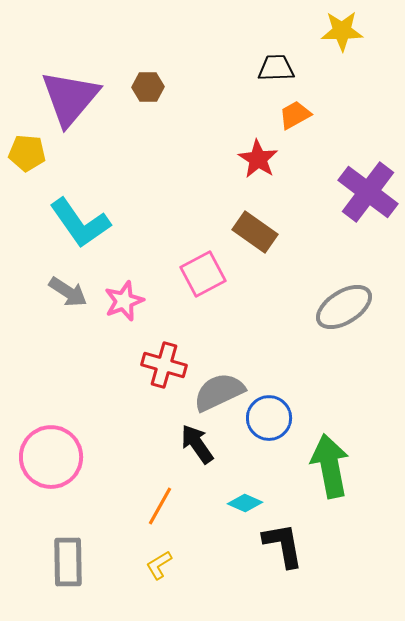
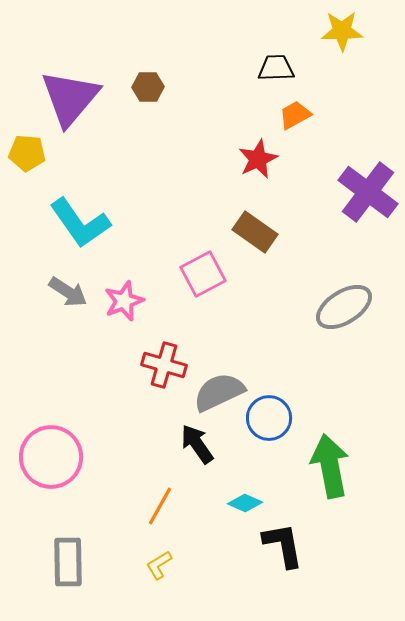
red star: rotated 15 degrees clockwise
